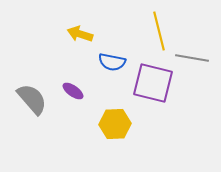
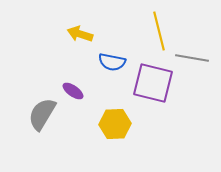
gray semicircle: moved 10 px right, 15 px down; rotated 108 degrees counterclockwise
